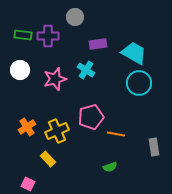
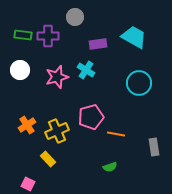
cyan trapezoid: moved 16 px up
pink star: moved 2 px right, 2 px up
orange cross: moved 2 px up
